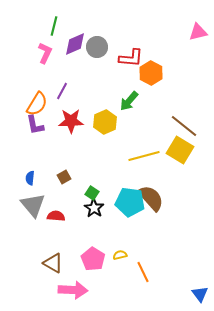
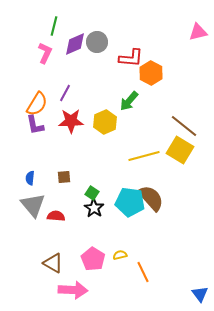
gray circle: moved 5 px up
purple line: moved 3 px right, 2 px down
brown square: rotated 24 degrees clockwise
